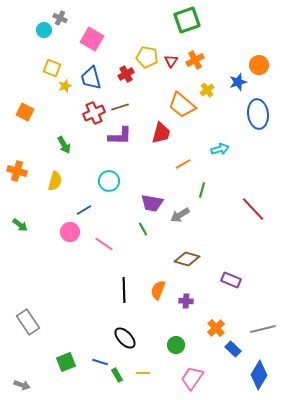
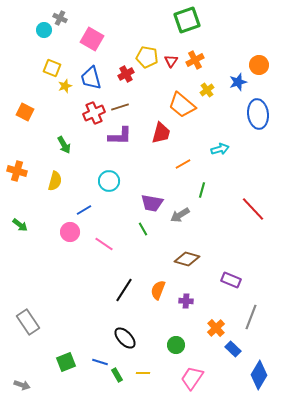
black line at (124, 290): rotated 35 degrees clockwise
gray line at (263, 329): moved 12 px left, 12 px up; rotated 55 degrees counterclockwise
